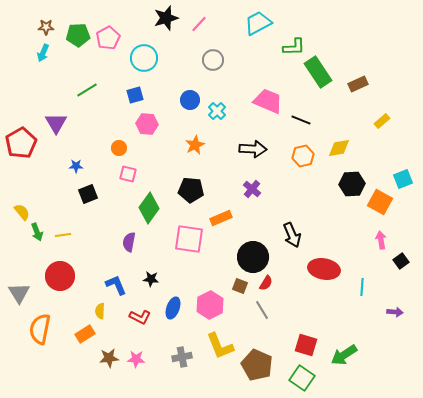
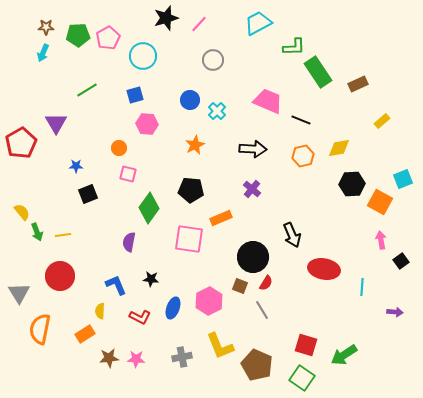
cyan circle at (144, 58): moved 1 px left, 2 px up
pink hexagon at (210, 305): moved 1 px left, 4 px up
